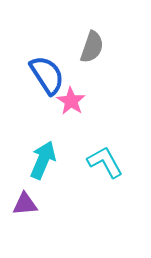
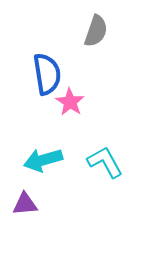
gray semicircle: moved 4 px right, 16 px up
blue semicircle: moved 1 px up; rotated 24 degrees clockwise
pink star: moved 1 px left, 1 px down
cyan arrow: rotated 129 degrees counterclockwise
